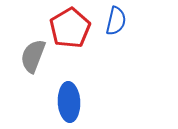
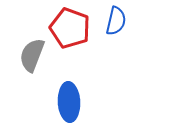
red pentagon: rotated 21 degrees counterclockwise
gray semicircle: moved 1 px left, 1 px up
